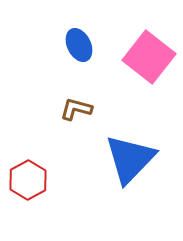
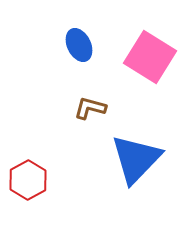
pink square: moved 1 px right; rotated 6 degrees counterclockwise
brown L-shape: moved 14 px right, 1 px up
blue triangle: moved 6 px right
